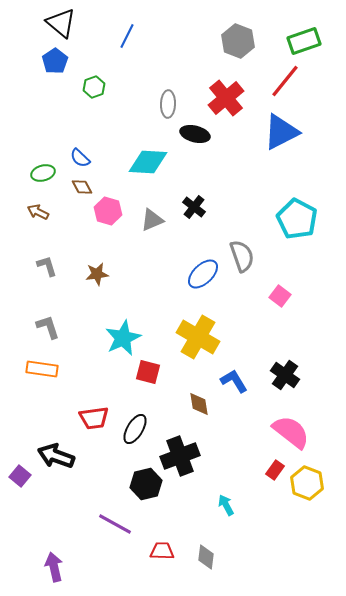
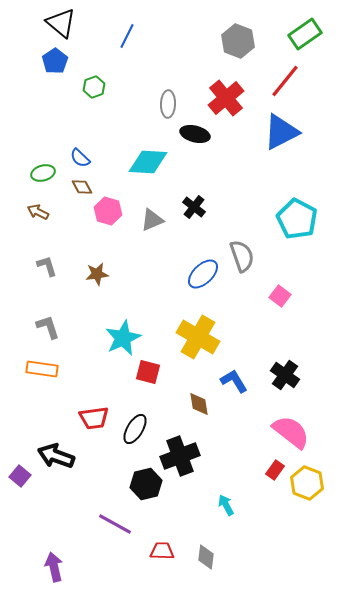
green rectangle at (304, 41): moved 1 px right, 7 px up; rotated 16 degrees counterclockwise
